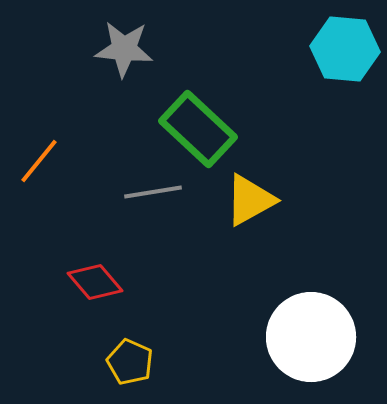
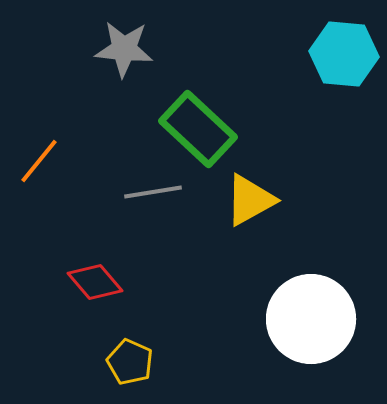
cyan hexagon: moved 1 px left, 5 px down
white circle: moved 18 px up
